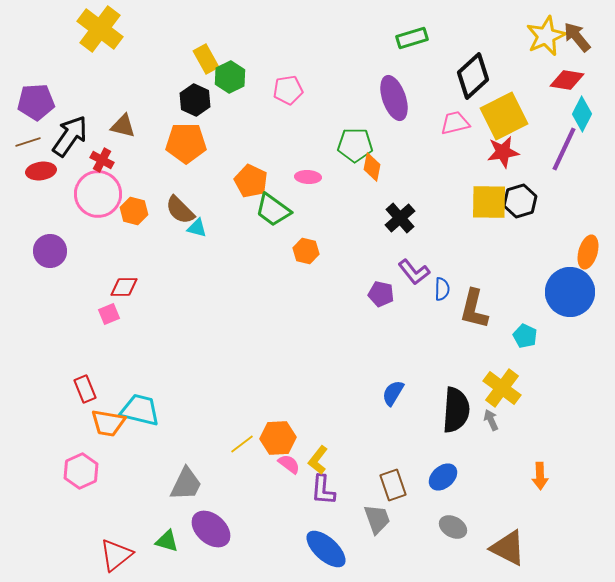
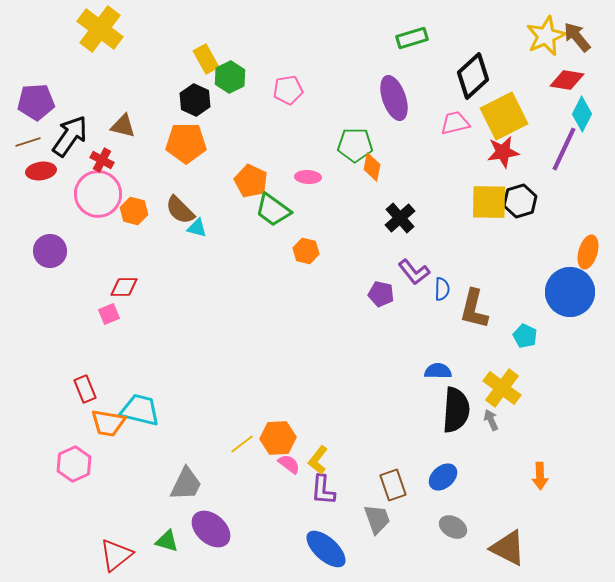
blue semicircle at (393, 393): moved 45 px right, 22 px up; rotated 60 degrees clockwise
pink hexagon at (81, 471): moved 7 px left, 7 px up
